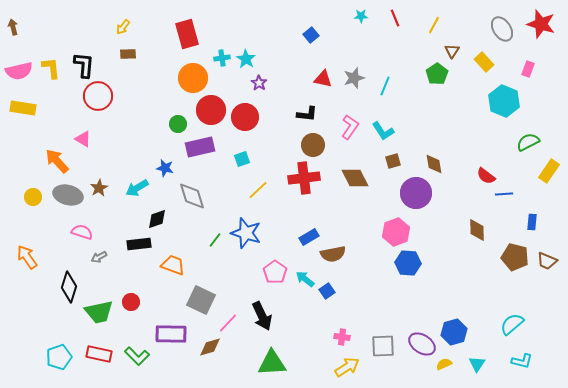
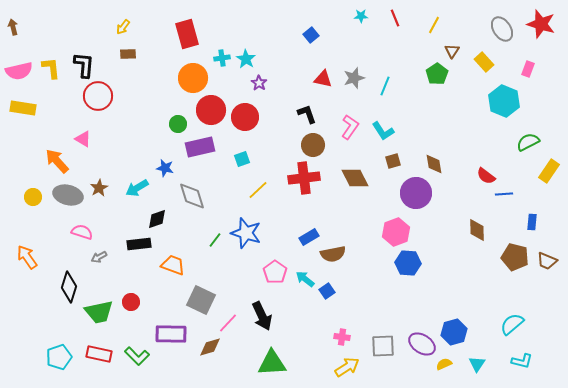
black L-shape at (307, 114): rotated 115 degrees counterclockwise
